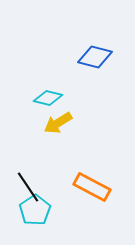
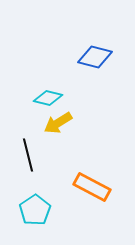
black line: moved 32 px up; rotated 20 degrees clockwise
